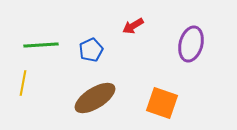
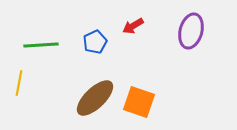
purple ellipse: moved 13 px up
blue pentagon: moved 4 px right, 8 px up
yellow line: moved 4 px left
brown ellipse: rotated 12 degrees counterclockwise
orange square: moved 23 px left, 1 px up
